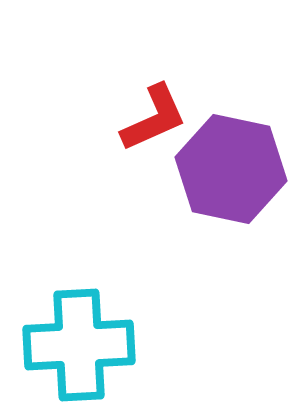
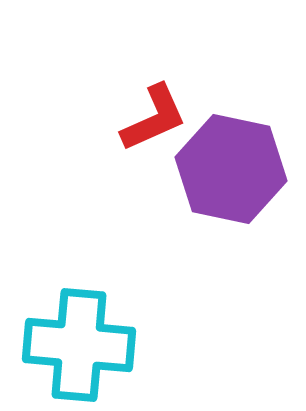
cyan cross: rotated 8 degrees clockwise
